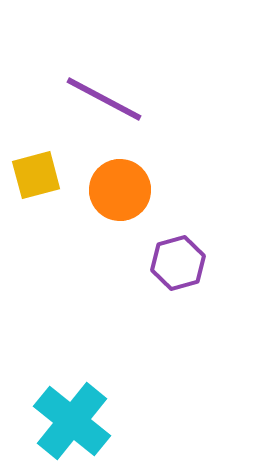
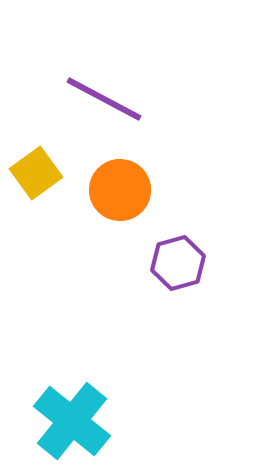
yellow square: moved 2 px up; rotated 21 degrees counterclockwise
